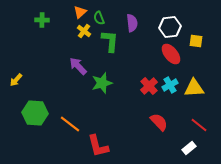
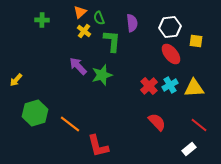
green L-shape: moved 2 px right
green star: moved 8 px up
green hexagon: rotated 20 degrees counterclockwise
red semicircle: moved 2 px left
white rectangle: moved 1 px down
